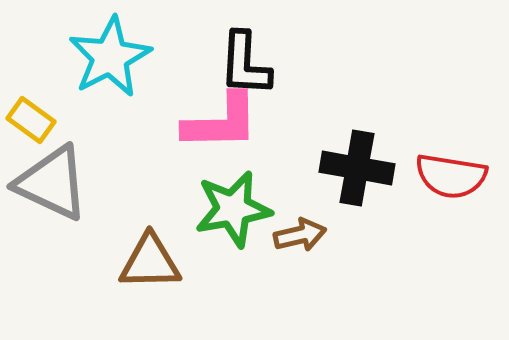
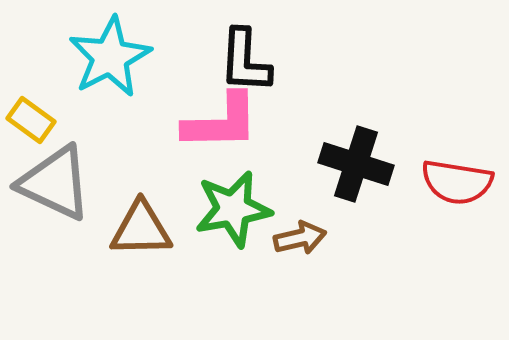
black L-shape: moved 3 px up
black cross: moved 1 px left, 4 px up; rotated 8 degrees clockwise
red semicircle: moved 6 px right, 6 px down
gray triangle: moved 3 px right
brown arrow: moved 3 px down
brown triangle: moved 9 px left, 33 px up
